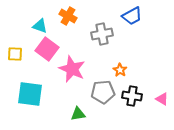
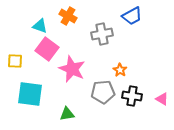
yellow square: moved 7 px down
green triangle: moved 11 px left
